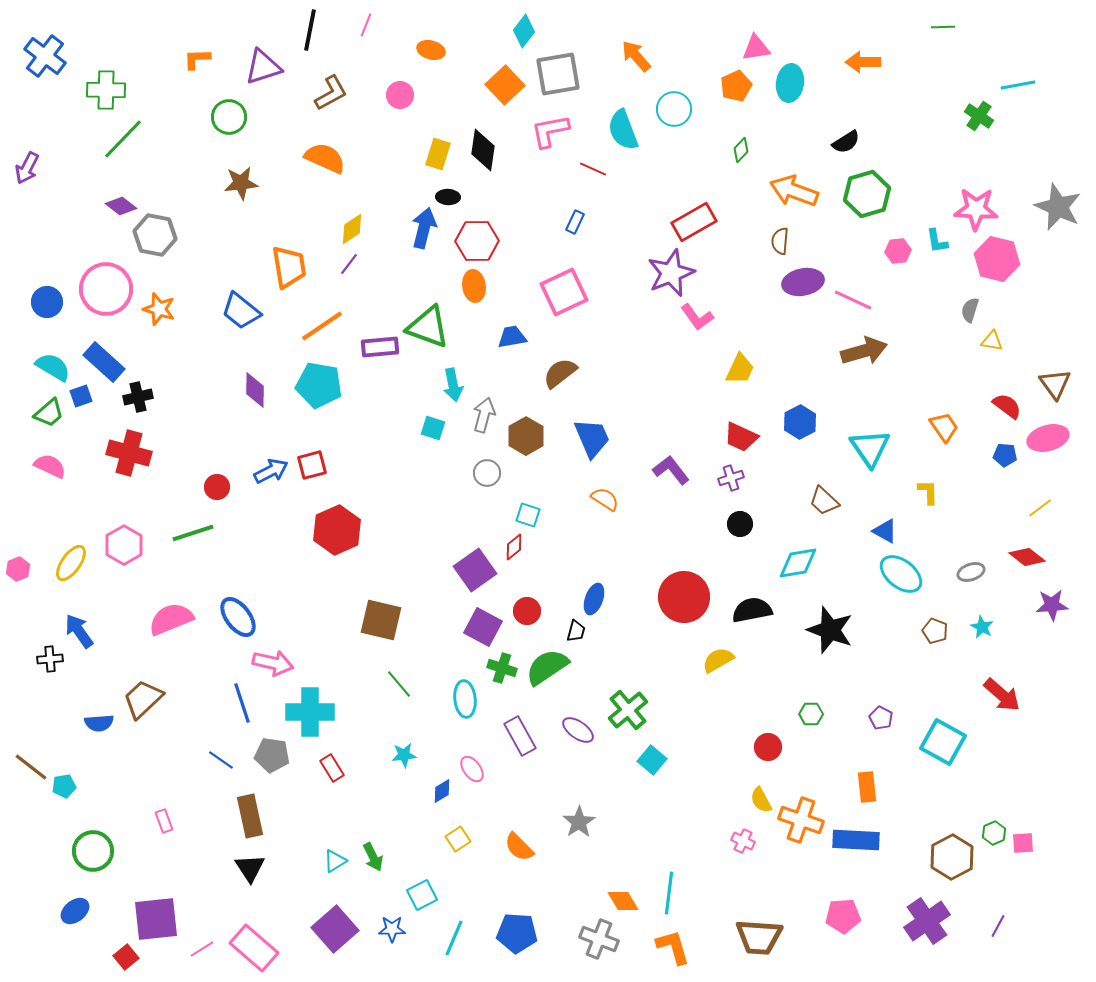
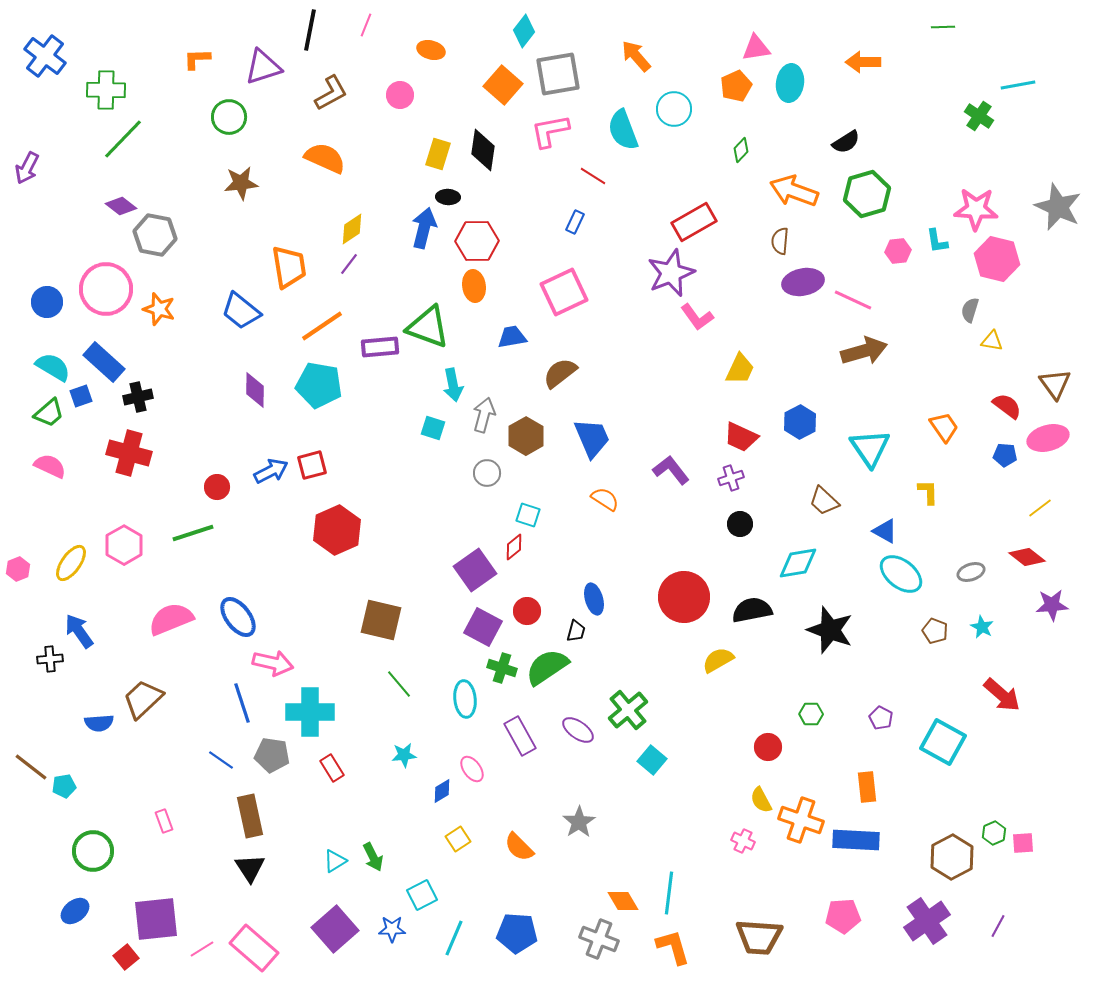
orange square at (505, 85): moved 2 px left; rotated 6 degrees counterclockwise
red line at (593, 169): moved 7 px down; rotated 8 degrees clockwise
blue ellipse at (594, 599): rotated 36 degrees counterclockwise
